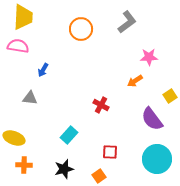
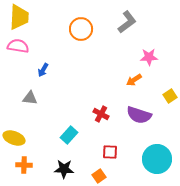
yellow trapezoid: moved 4 px left
orange arrow: moved 1 px left, 1 px up
red cross: moved 9 px down
purple semicircle: moved 13 px left, 4 px up; rotated 35 degrees counterclockwise
black star: rotated 18 degrees clockwise
